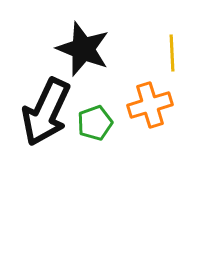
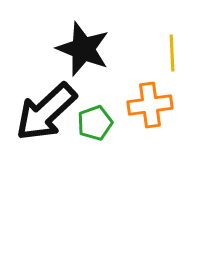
orange cross: rotated 9 degrees clockwise
black arrow: rotated 22 degrees clockwise
